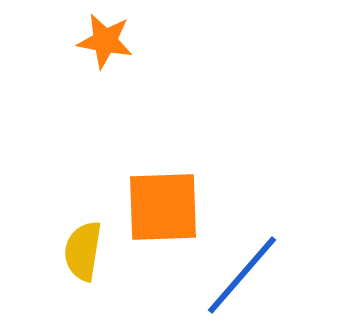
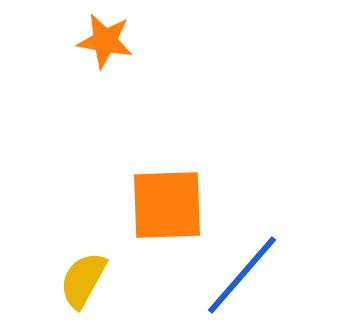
orange square: moved 4 px right, 2 px up
yellow semicircle: moved 29 px down; rotated 20 degrees clockwise
